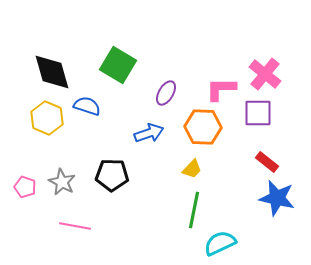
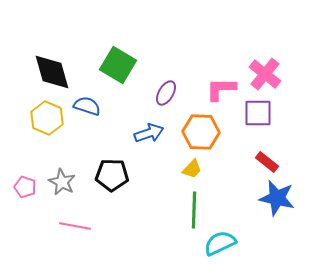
orange hexagon: moved 2 px left, 5 px down
green line: rotated 9 degrees counterclockwise
